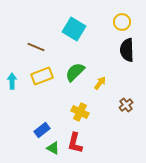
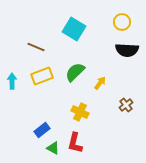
black semicircle: rotated 85 degrees counterclockwise
